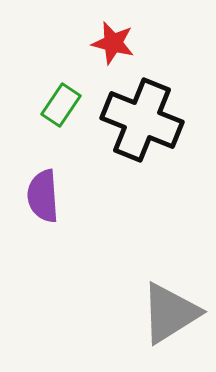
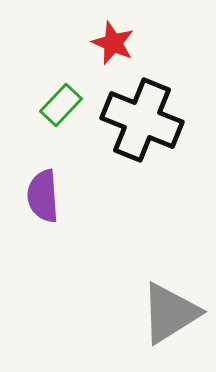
red star: rotated 9 degrees clockwise
green rectangle: rotated 9 degrees clockwise
